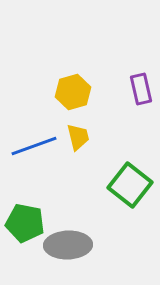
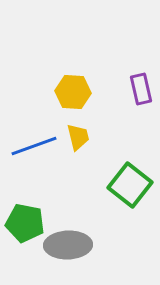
yellow hexagon: rotated 20 degrees clockwise
